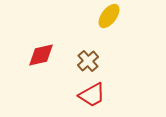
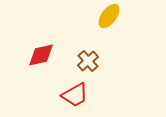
red trapezoid: moved 17 px left
